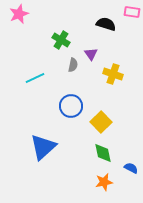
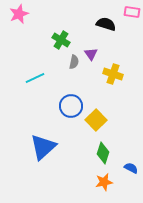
gray semicircle: moved 1 px right, 3 px up
yellow square: moved 5 px left, 2 px up
green diamond: rotated 30 degrees clockwise
